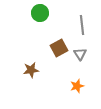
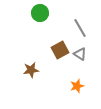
gray line: moved 2 px left, 3 px down; rotated 24 degrees counterclockwise
brown square: moved 1 px right, 2 px down
gray triangle: rotated 24 degrees counterclockwise
